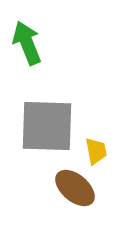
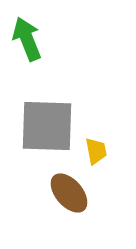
green arrow: moved 4 px up
brown ellipse: moved 6 px left, 5 px down; rotated 9 degrees clockwise
